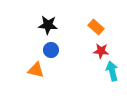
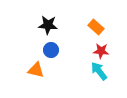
cyan arrow: moved 13 px left; rotated 24 degrees counterclockwise
